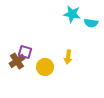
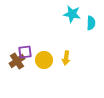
cyan semicircle: rotated 96 degrees counterclockwise
purple square: rotated 24 degrees counterclockwise
yellow arrow: moved 2 px left, 1 px down
yellow circle: moved 1 px left, 7 px up
